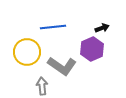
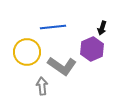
black arrow: rotated 128 degrees clockwise
